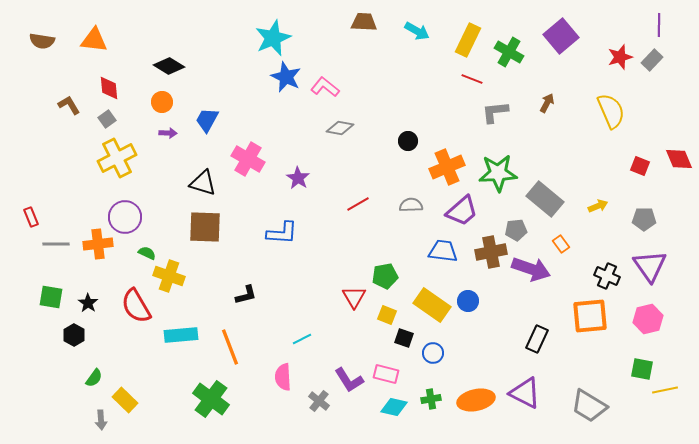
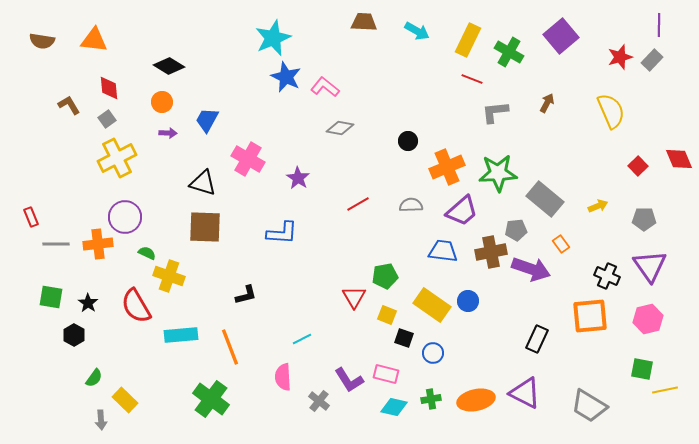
red square at (640, 166): moved 2 px left; rotated 24 degrees clockwise
